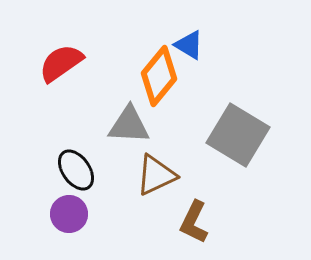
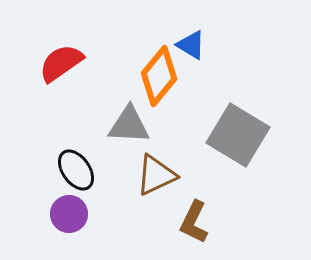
blue triangle: moved 2 px right
